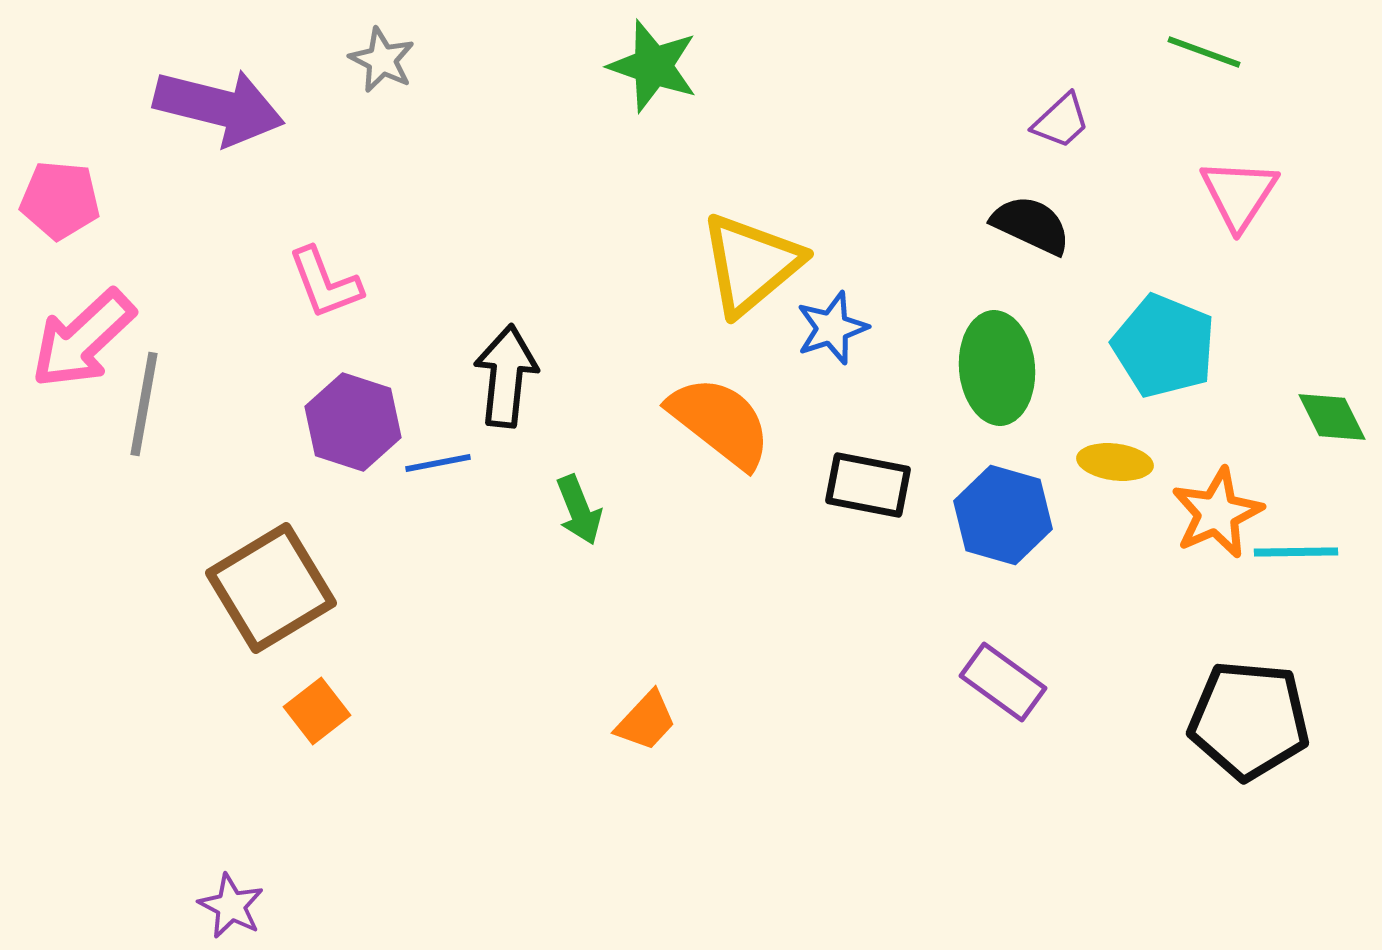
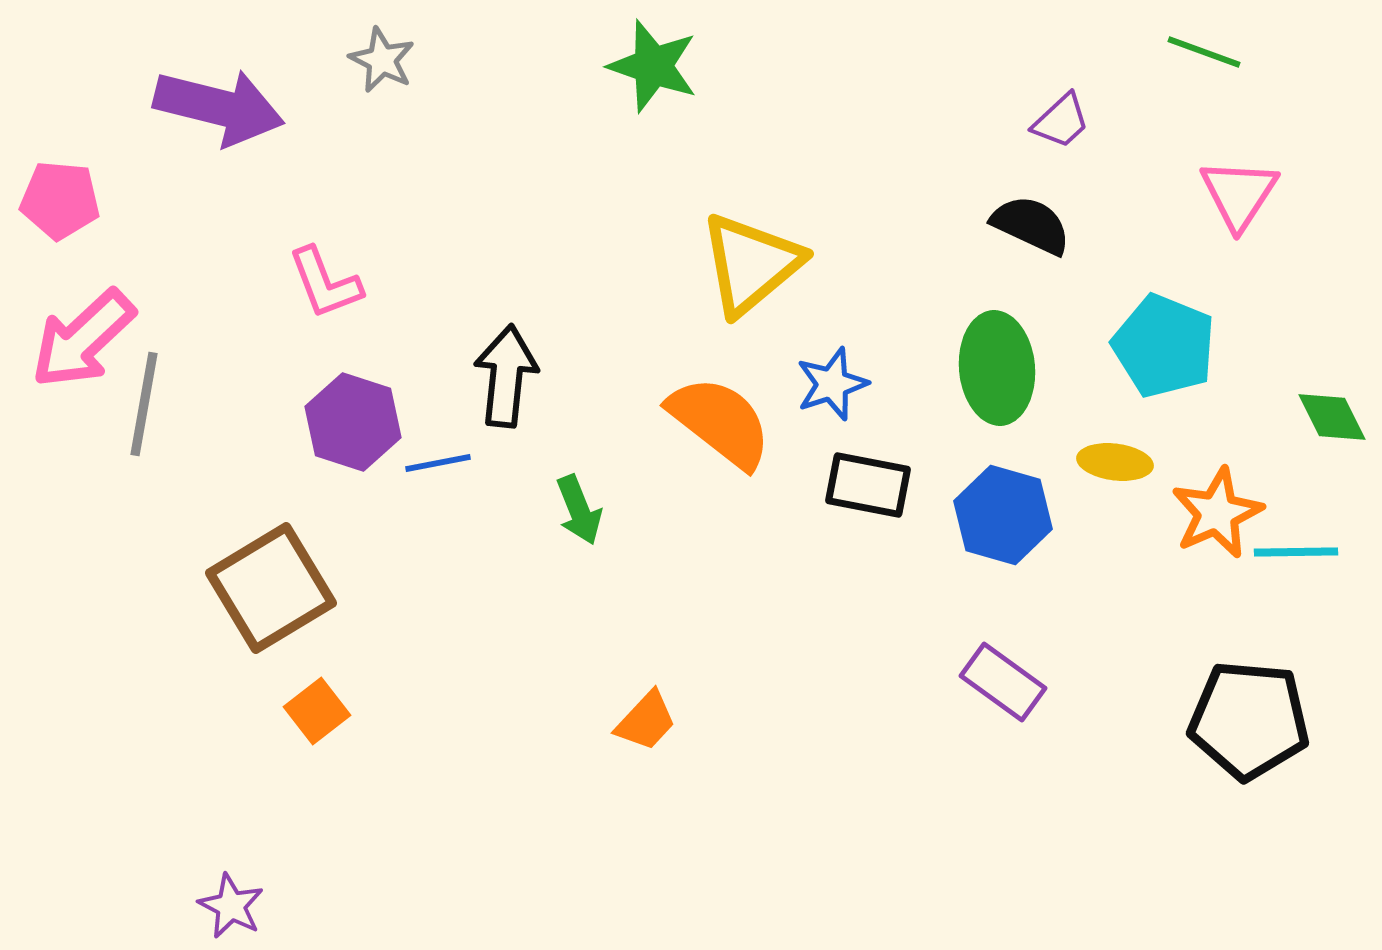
blue star: moved 56 px down
